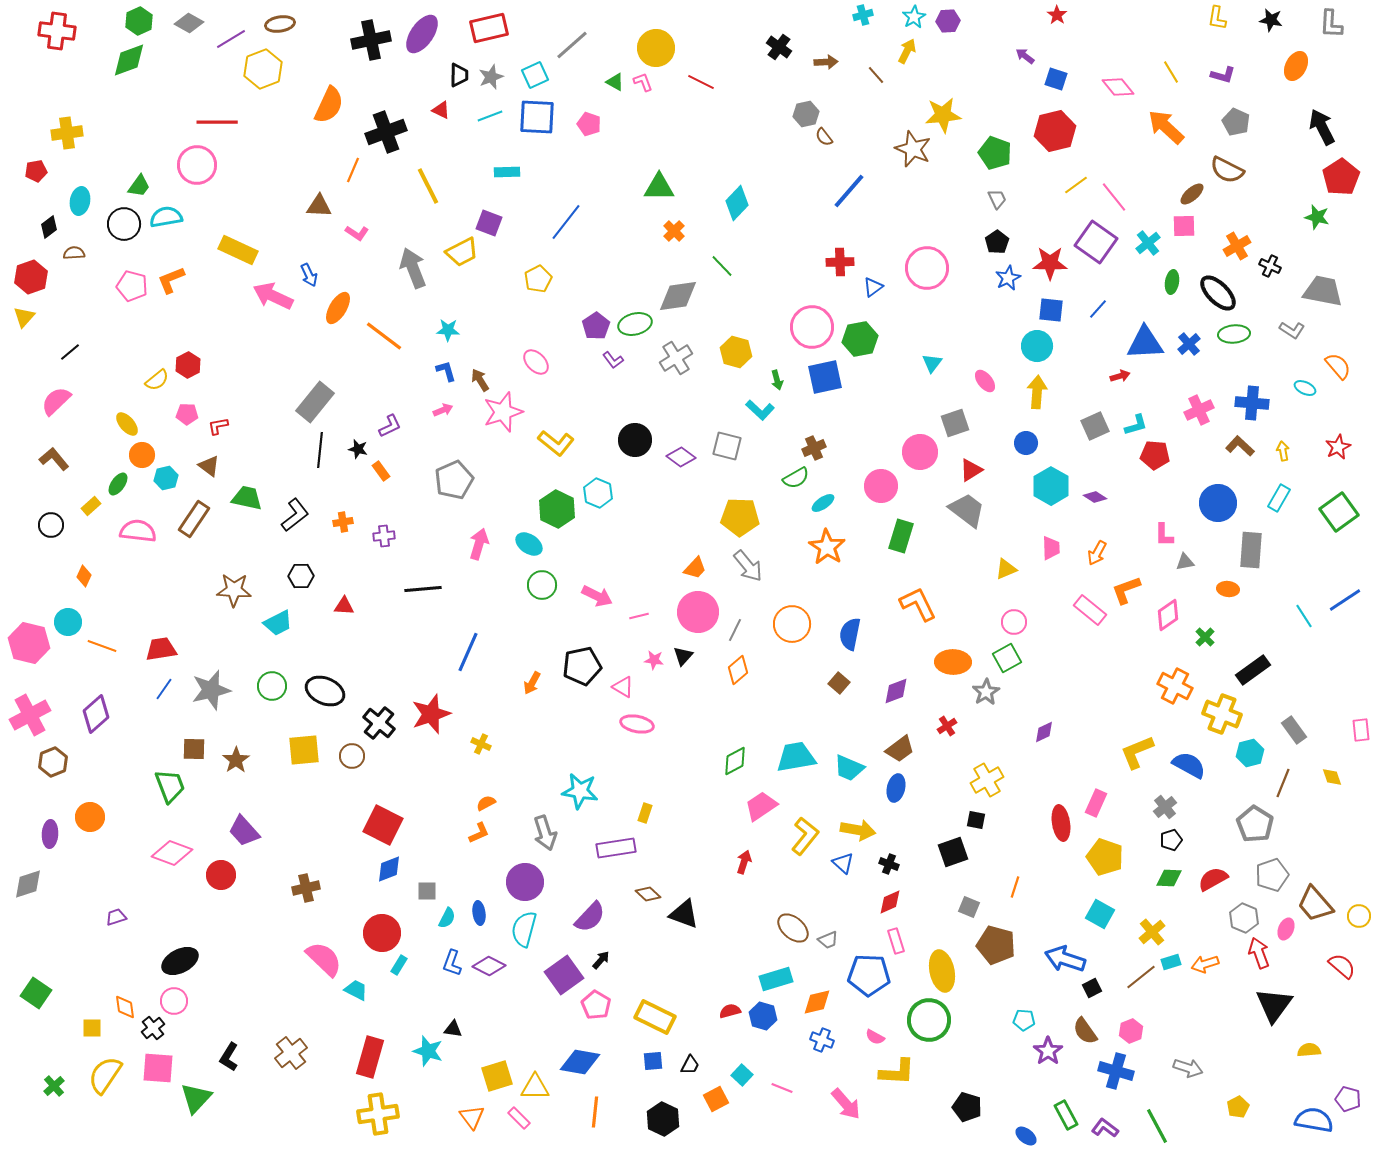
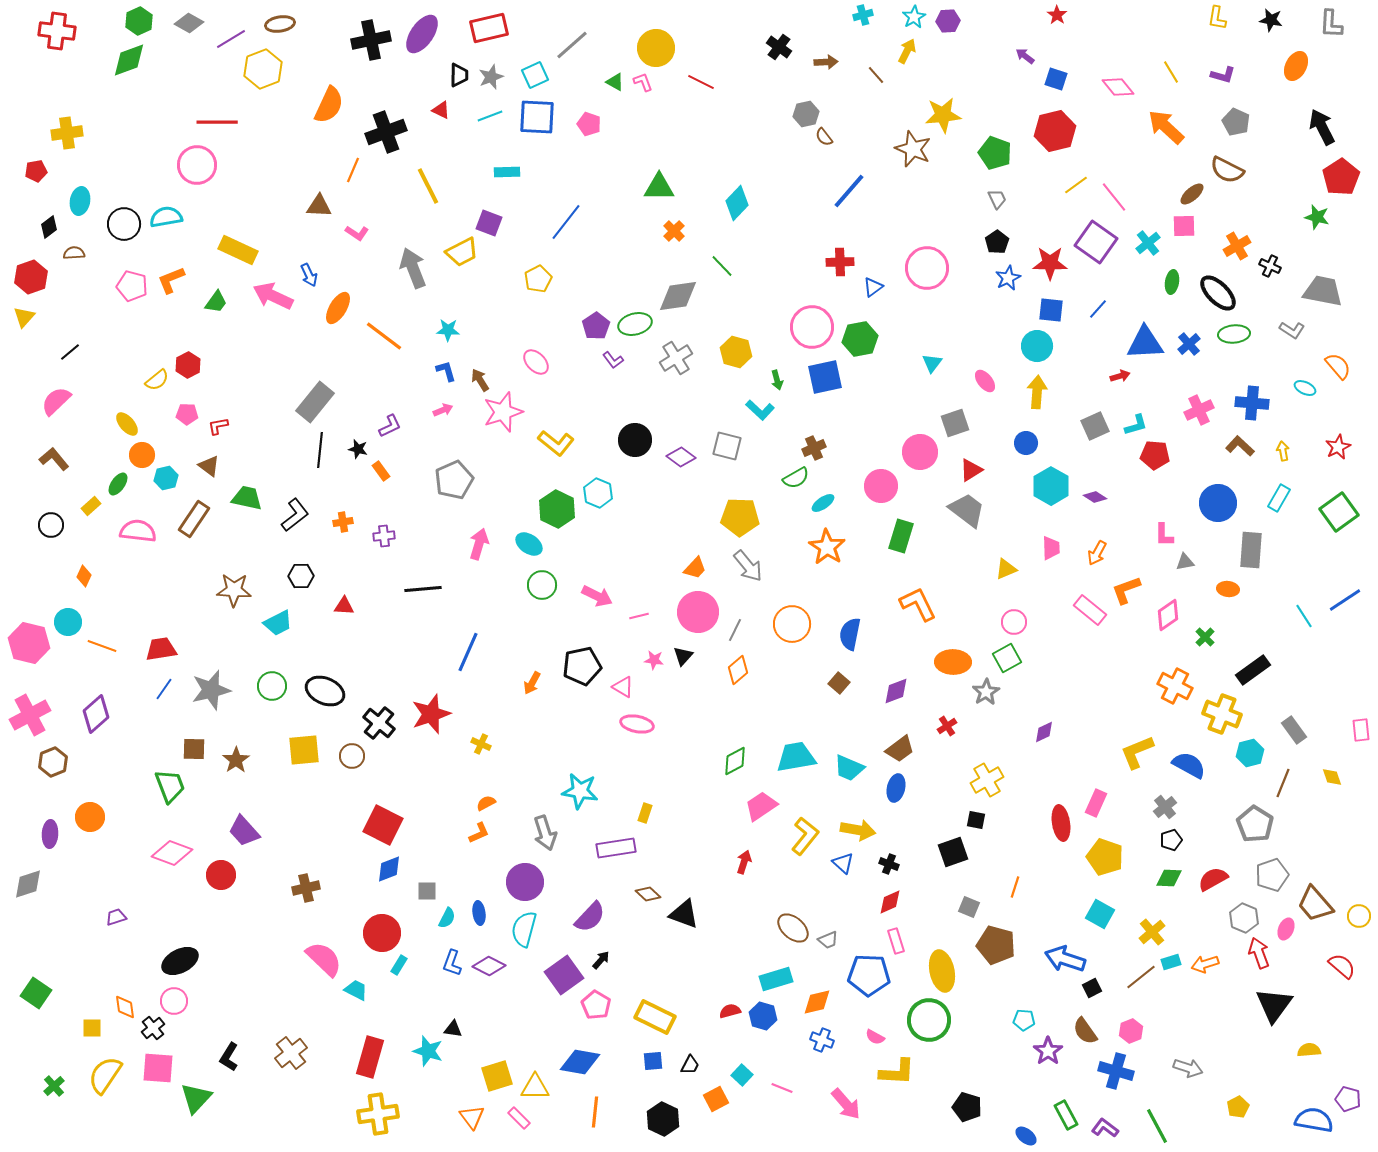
green trapezoid at (139, 186): moved 77 px right, 116 px down
